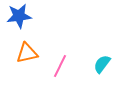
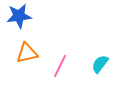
cyan semicircle: moved 2 px left
